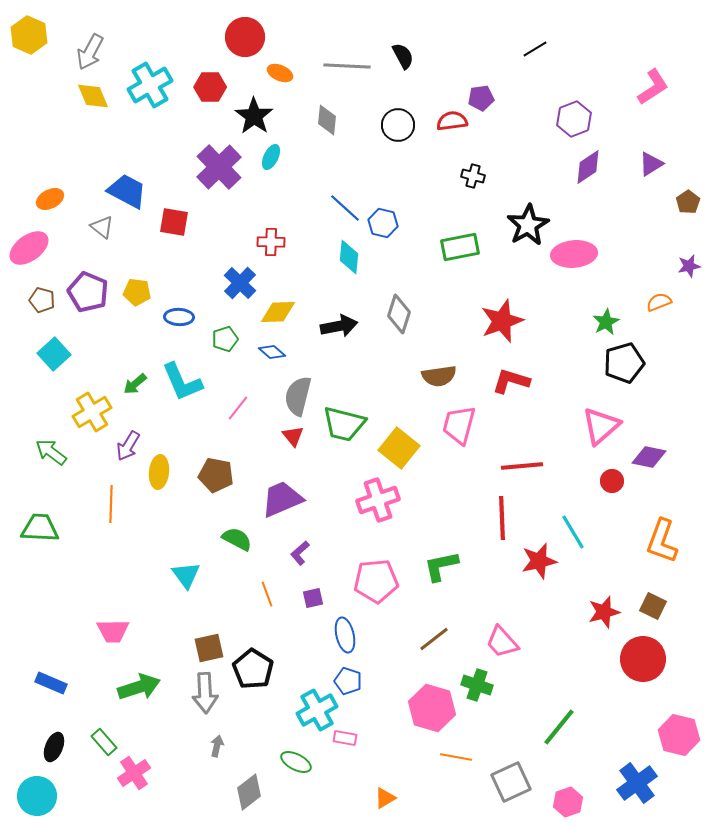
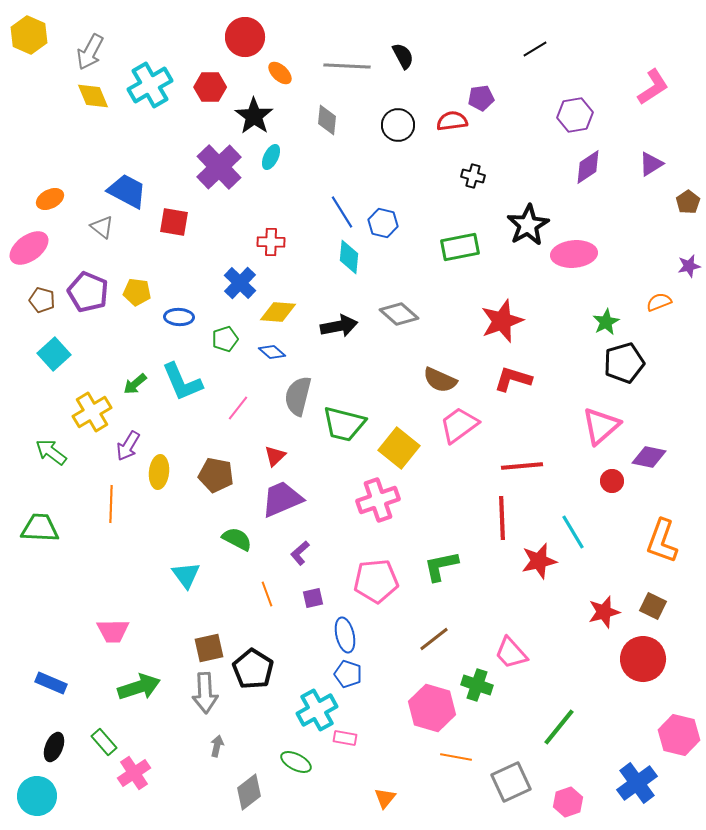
orange ellipse at (280, 73): rotated 20 degrees clockwise
purple hexagon at (574, 119): moved 1 px right, 4 px up; rotated 12 degrees clockwise
blue line at (345, 208): moved 3 px left, 4 px down; rotated 16 degrees clockwise
yellow diamond at (278, 312): rotated 6 degrees clockwise
gray diamond at (399, 314): rotated 66 degrees counterclockwise
brown semicircle at (439, 376): moved 1 px right, 4 px down; rotated 32 degrees clockwise
red L-shape at (511, 381): moved 2 px right, 2 px up
pink trapezoid at (459, 425): rotated 39 degrees clockwise
red triangle at (293, 436): moved 18 px left, 20 px down; rotated 25 degrees clockwise
pink trapezoid at (502, 642): moved 9 px right, 11 px down
blue pentagon at (348, 681): moved 7 px up
orange triangle at (385, 798): rotated 20 degrees counterclockwise
